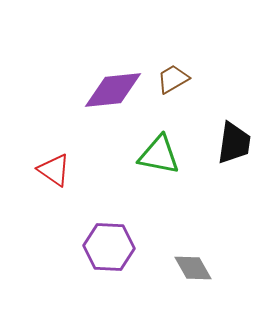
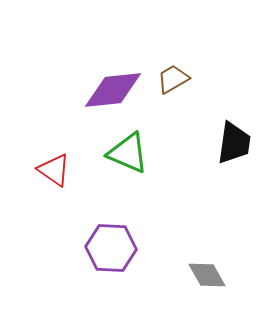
green triangle: moved 31 px left, 2 px up; rotated 12 degrees clockwise
purple hexagon: moved 2 px right, 1 px down
gray diamond: moved 14 px right, 7 px down
